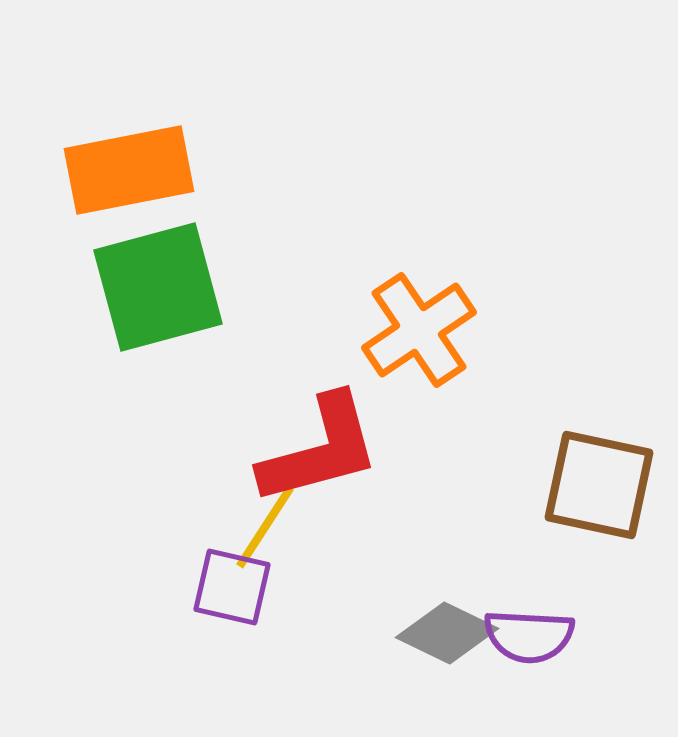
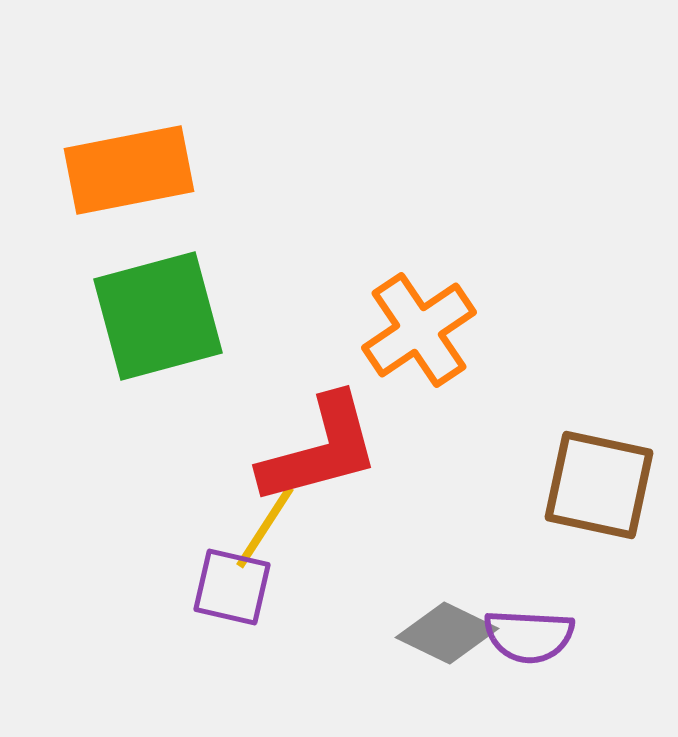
green square: moved 29 px down
